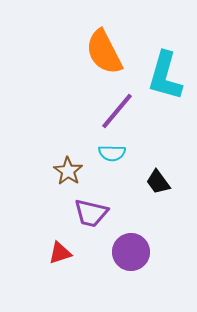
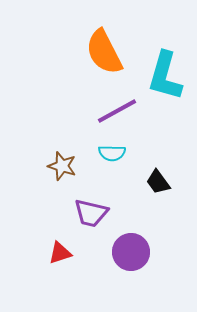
purple line: rotated 21 degrees clockwise
brown star: moved 6 px left, 5 px up; rotated 16 degrees counterclockwise
